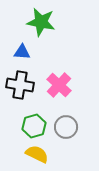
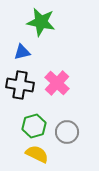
blue triangle: rotated 18 degrees counterclockwise
pink cross: moved 2 px left, 2 px up
gray circle: moved 1 px right, 5 px down
